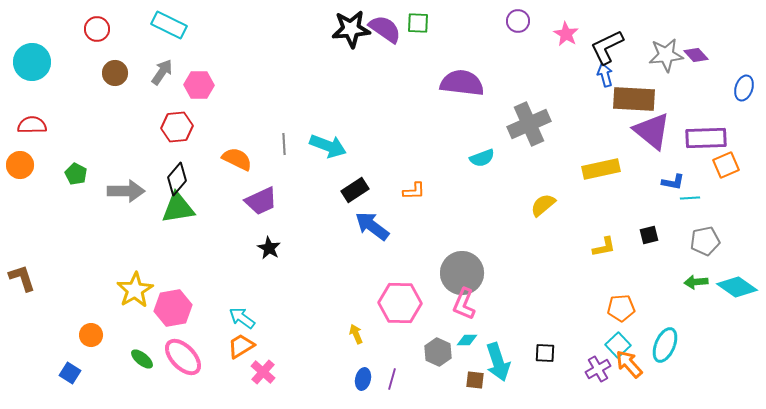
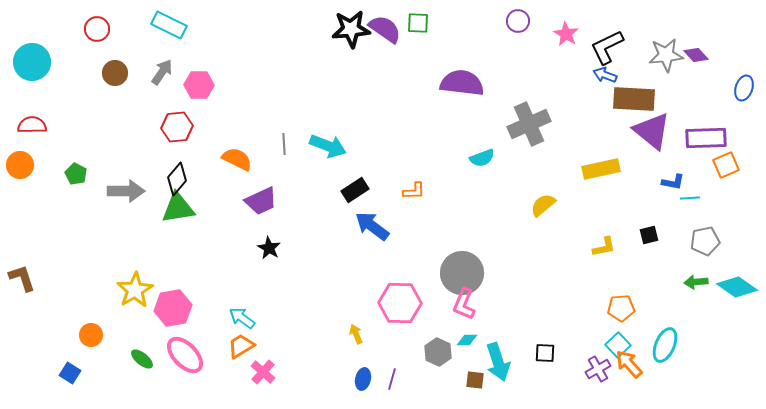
blue arrow at (605, 75): rotated 55 degrees counterclockwise
pink ellipse at (183, 357): moved 2 px right, 2 px up
